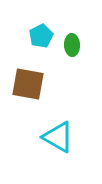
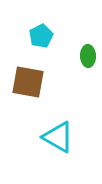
green ellipse: moved 16 px right, 11 px down
brown square: moved 2 px up
